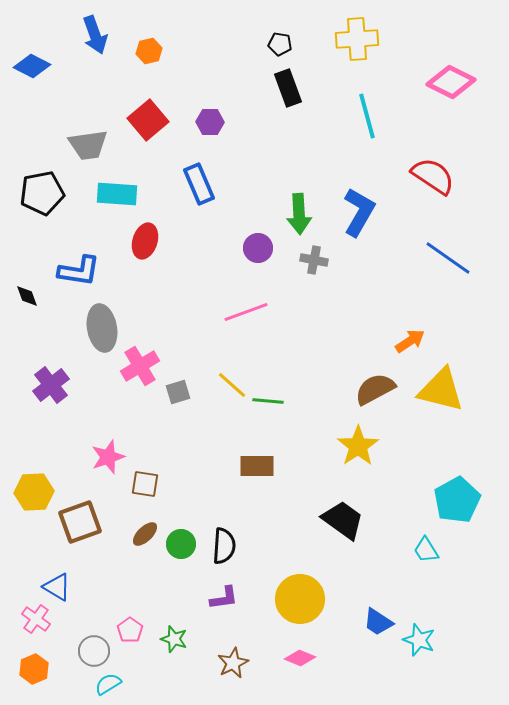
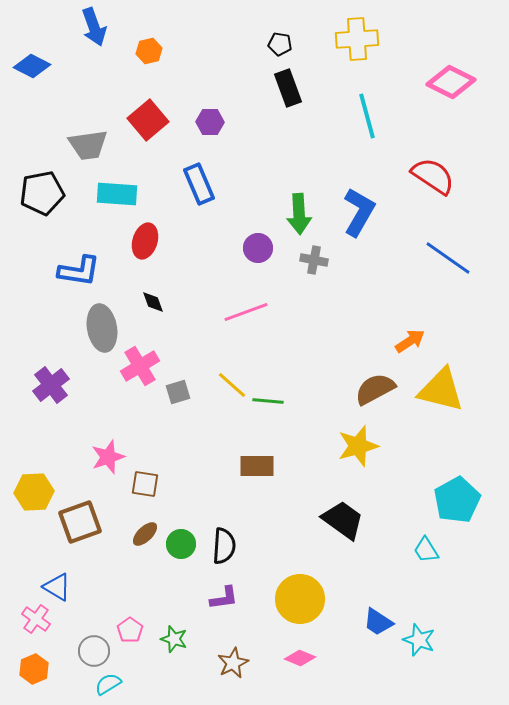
blue arrow at (95, 35): moved 1 px left, 8 px up
black diamond at (27, 296): moved 126 px right, 6 px down
yellow star at (358, 446): rotated 18 degrees clockwise
